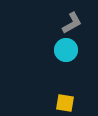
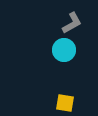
cyan circle: moved 2 px left
